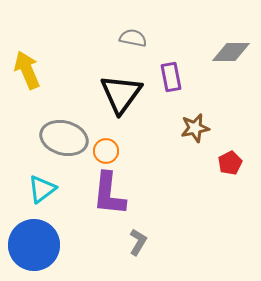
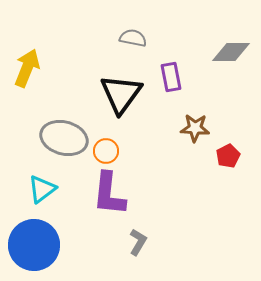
yellow arrow: moved 2 px up; rotated 45 degrees clockwise
brown star: rotated 16 degrees clockwise
red pentagon: moved 2 px left, 7 px up
